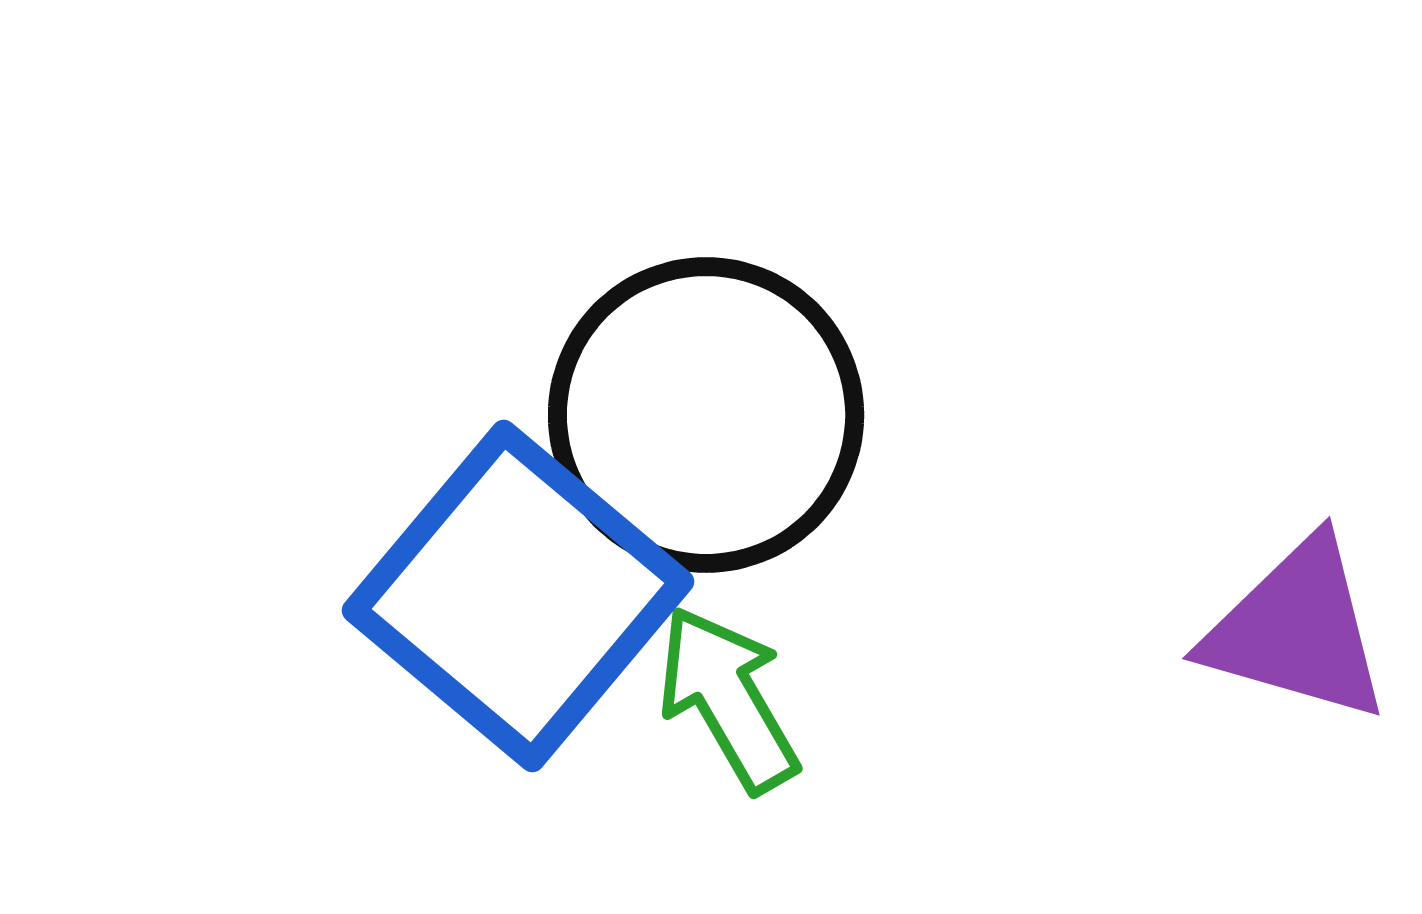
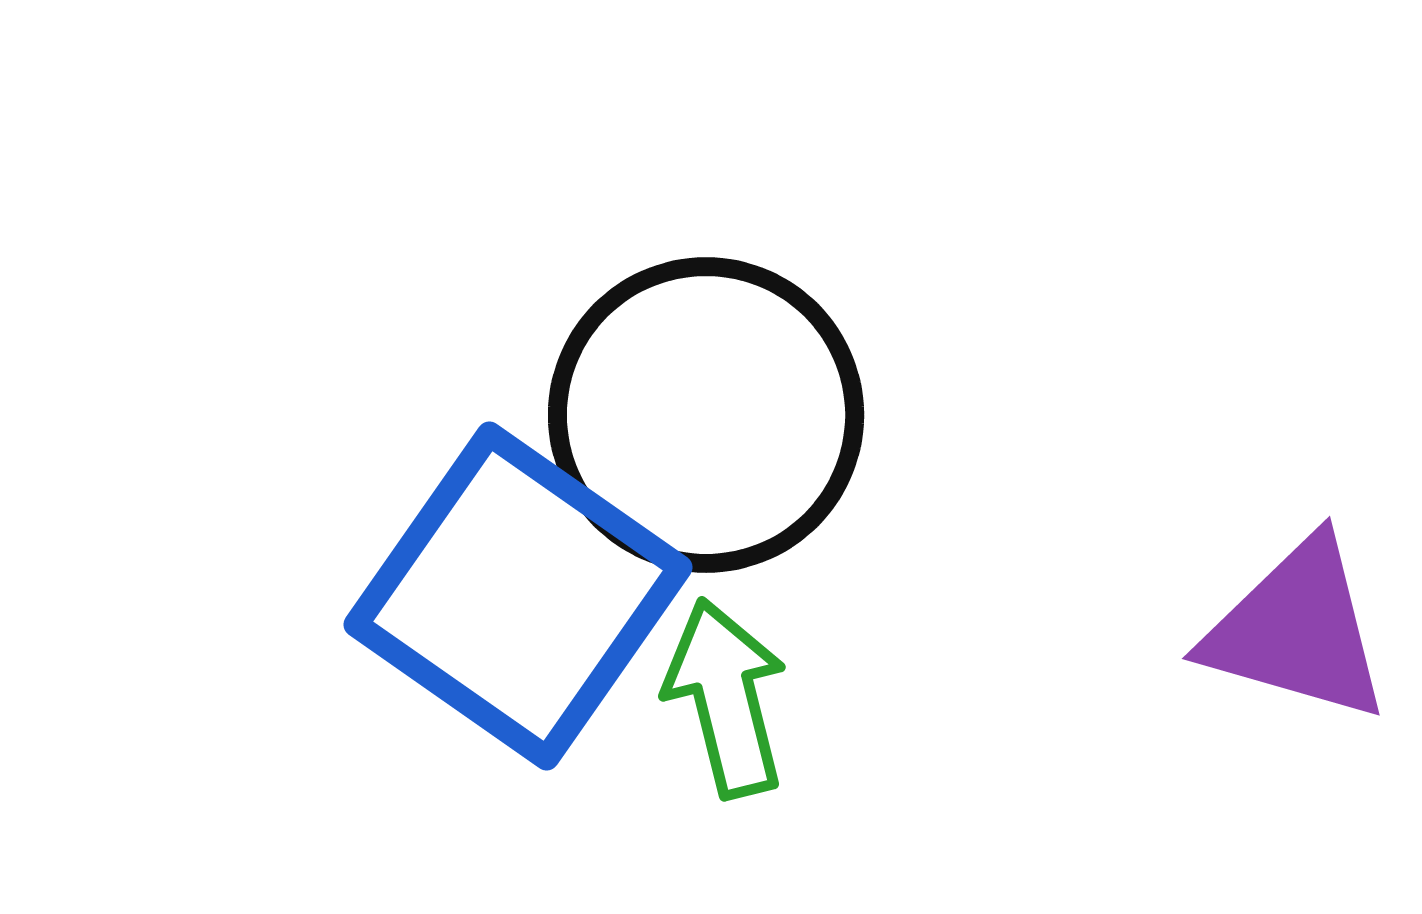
blue square: rotated 5 degrees counterclockwise
green arrow: moved 2 px left, 1 px up; rotated 16 degrees clockwise
